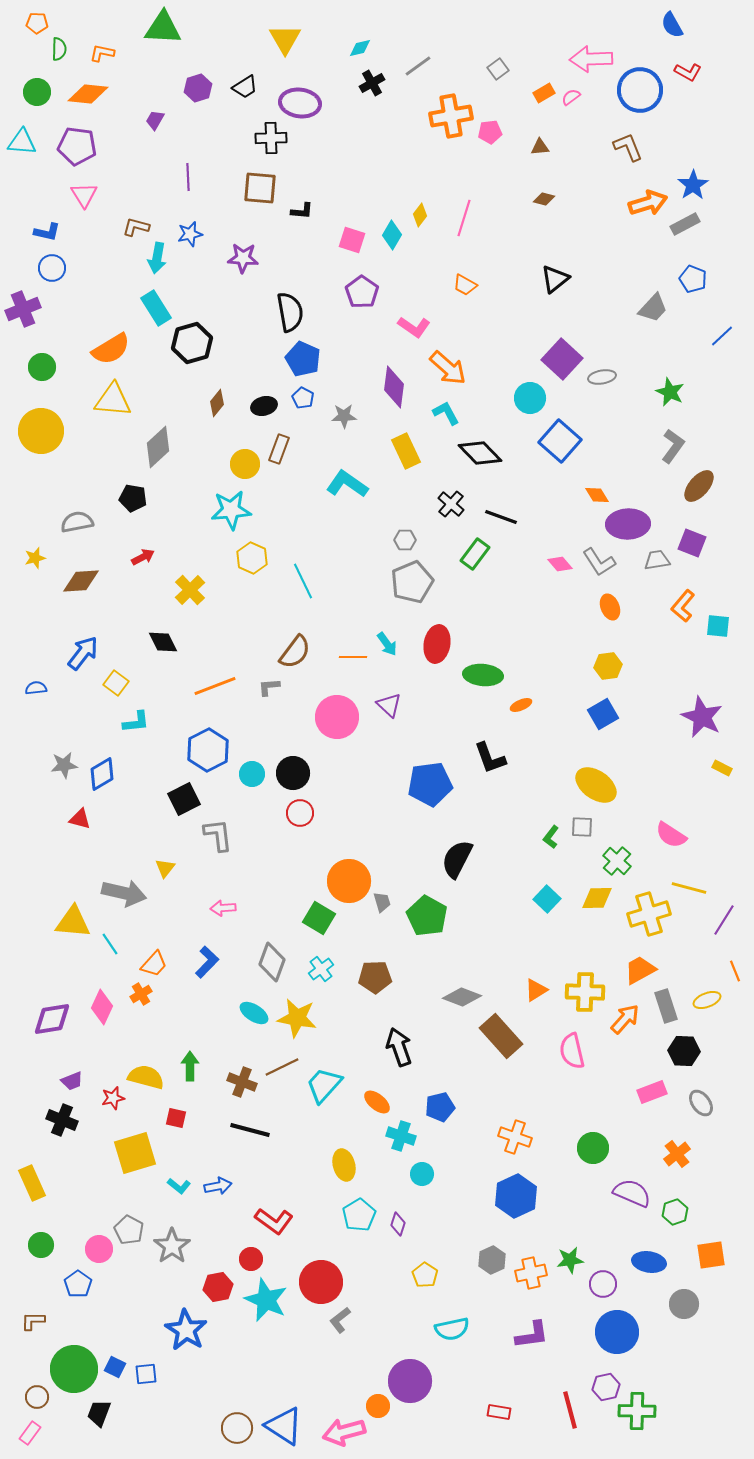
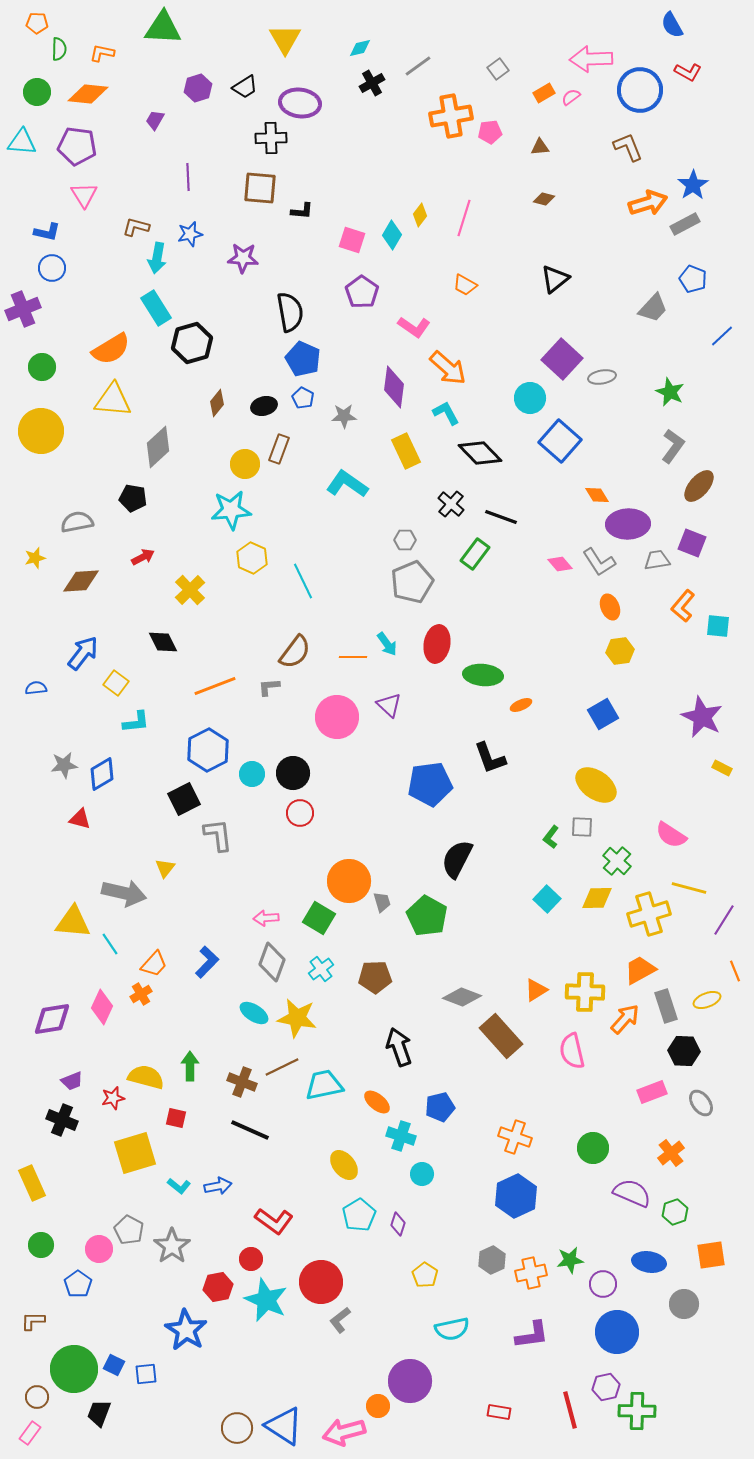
yellow hexagon at (608, 666): moved 12 px right, 15 px up
pink arrow at (223, 908): moved 43 px right, 10 px down
cyan trapezoid at (324, 1085): rotated 36 degrees clockwise
black line at (250, 1130): rotated 9 degrees clockwise
orange cross at (677, 1154): moved 6 px left, 1 px up
yellow ellipse at (344, 1165): rotated 24 degrees counterclockwise
blue square at (115, 1367): moved 1 px left, 2 px up
